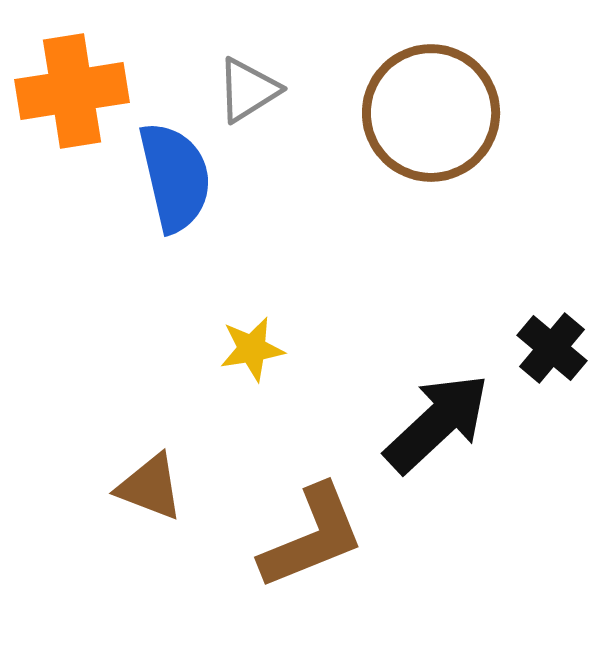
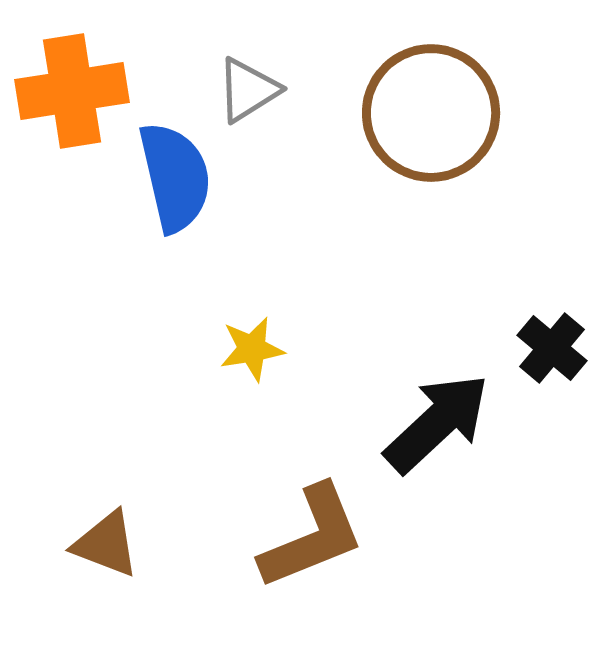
brown triangle: moved 44 px left, 57 px down
